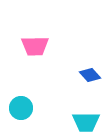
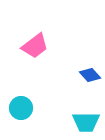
pink trapezoid: rotated 36 degrees counterclockwise
